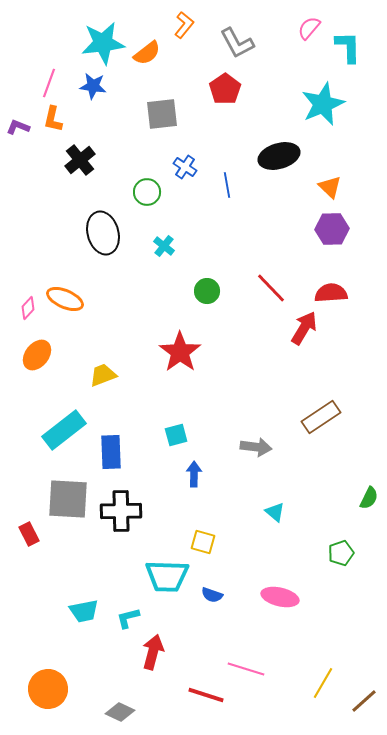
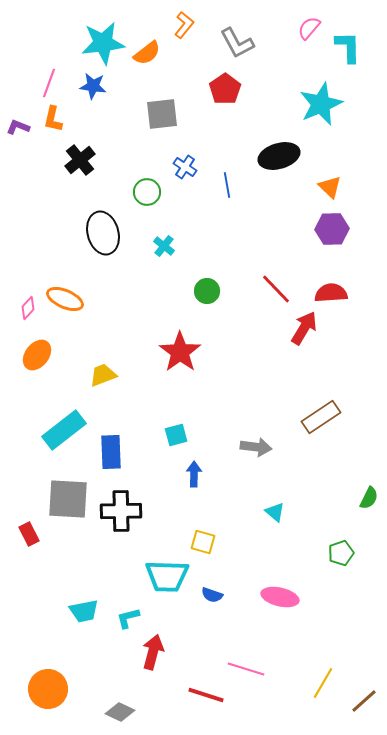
cyan star at (323, 104): moved 2 px left
red line at (271, 288): moved 5 px right, 1 px down
